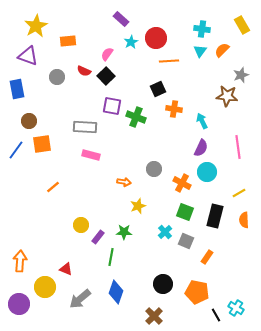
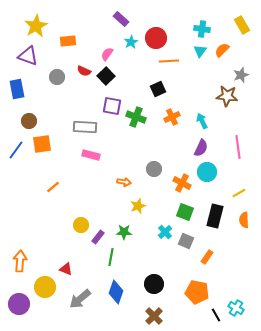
orange cross at (174, 109): moved 2 px left, 8 px down; rotated 35 degrees counterclockwise
black circle at (163, 284): moved 9 px left
